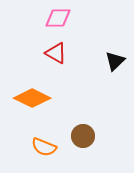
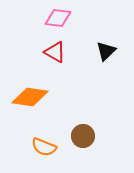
pink diamond: rotated 8 degrees clockwise
red triangle: moved 1 px left, 1 px up
black triangle: moved 9 px left, 10 px up
orange diamond: moved 2 px left, 1 px up; rotated 18 degrees counterclockwise
